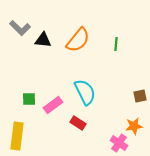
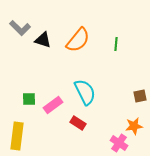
black triangle: rotated 12 degrees clockwise
